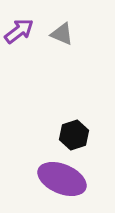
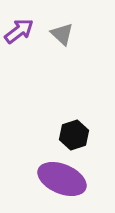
gray triangle: rotated 20 degrees clockwise
